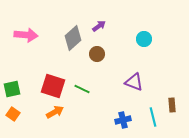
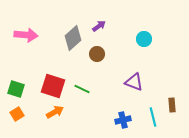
green square: moved 4 px right; rotated 30 degrees clockwise
orange square: moved 4 px right; rotated 24 degrees clockwise
